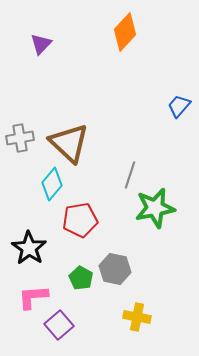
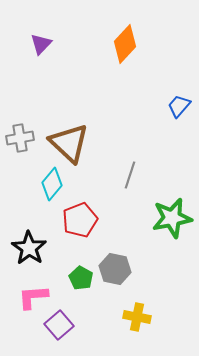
orange diamond: moved 12 px down
green star: moved 17 px right, 10 px down
red pentagon: rotated 12 degrees counterclockwise
